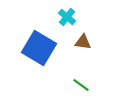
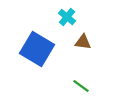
blue square: moved 2 px left, 1 px down
green line: moved 1 px down
